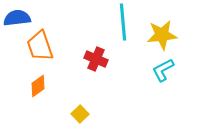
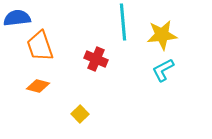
orange diamond: rotated 50 degrees clockwise
